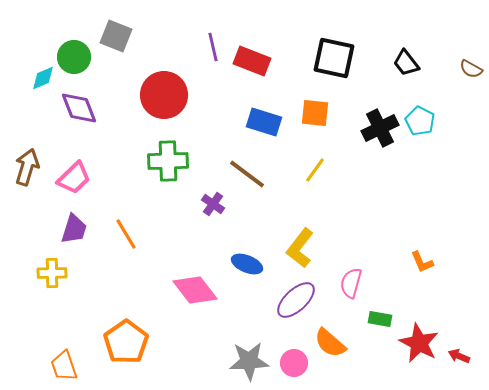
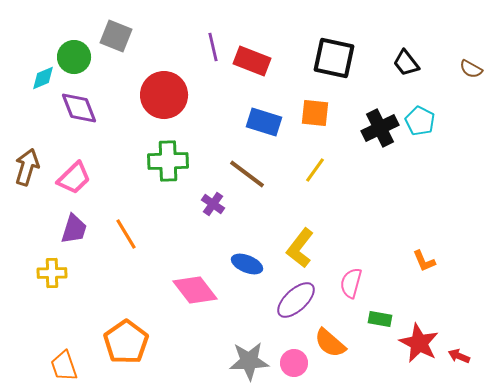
orange L-shape: moved 2 px right, 1 px up
